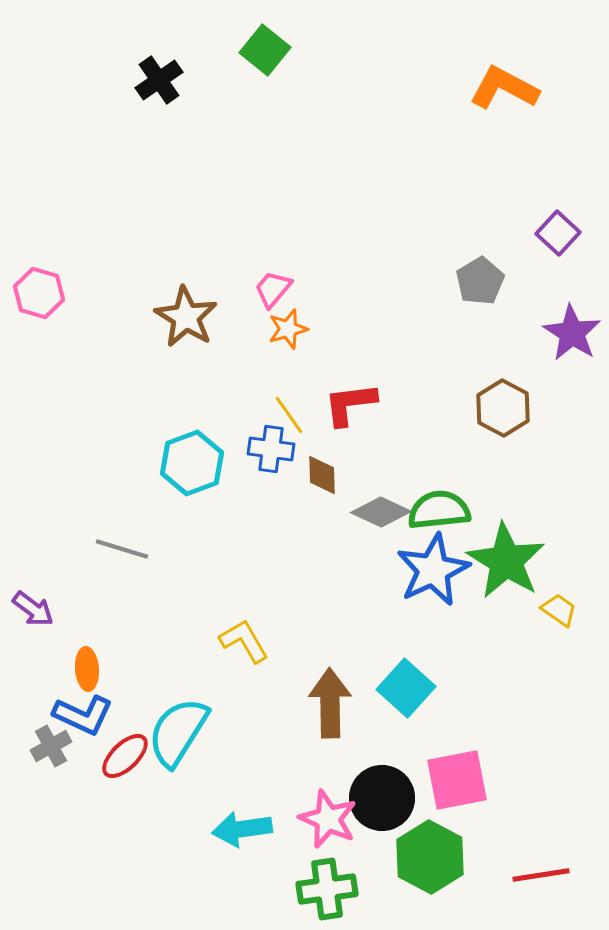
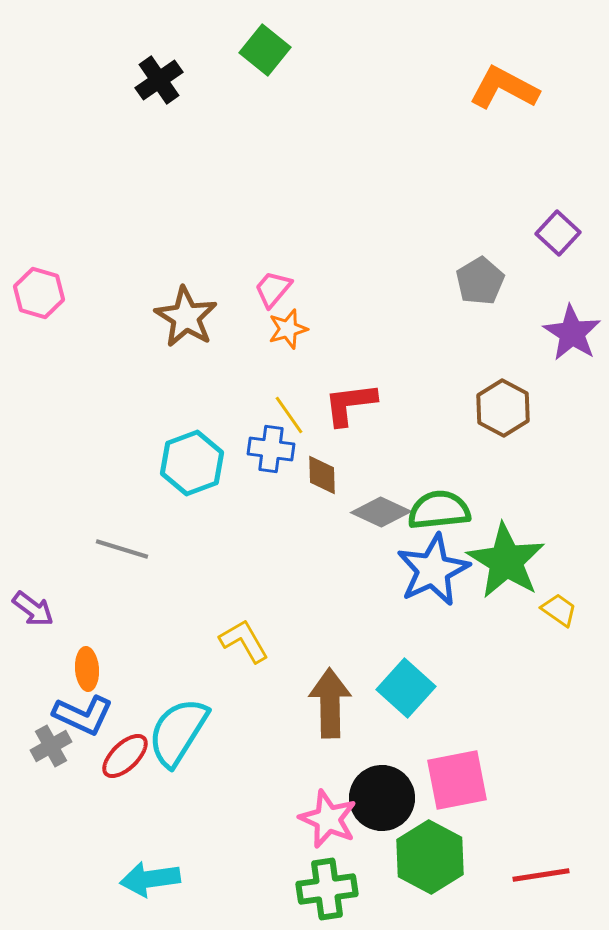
cyan arrow: moved 92 px left, 50 px down
